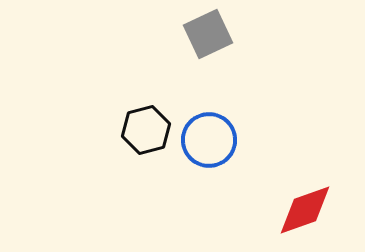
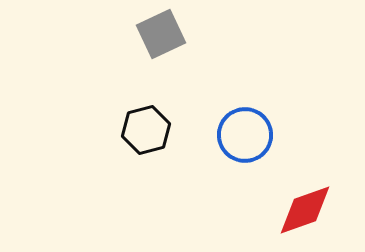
gray square: moved 47 px left
blue circle: moved 36 px right, 5 px up
